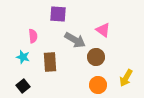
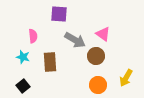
purple square: moved 1 px right
pink triangle: moved 4 px down
brown circle: moved 1 px up
